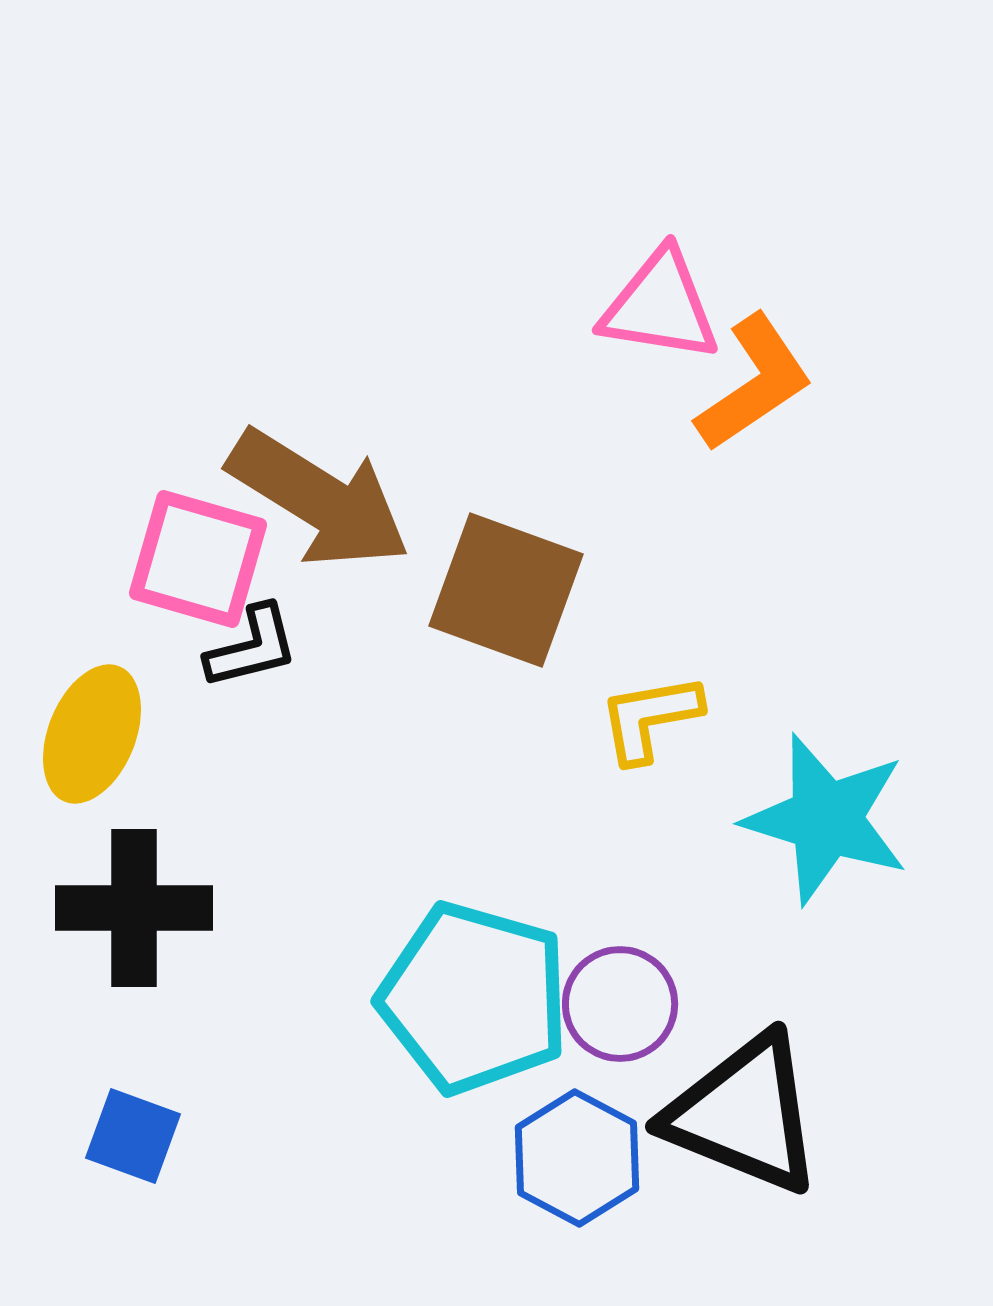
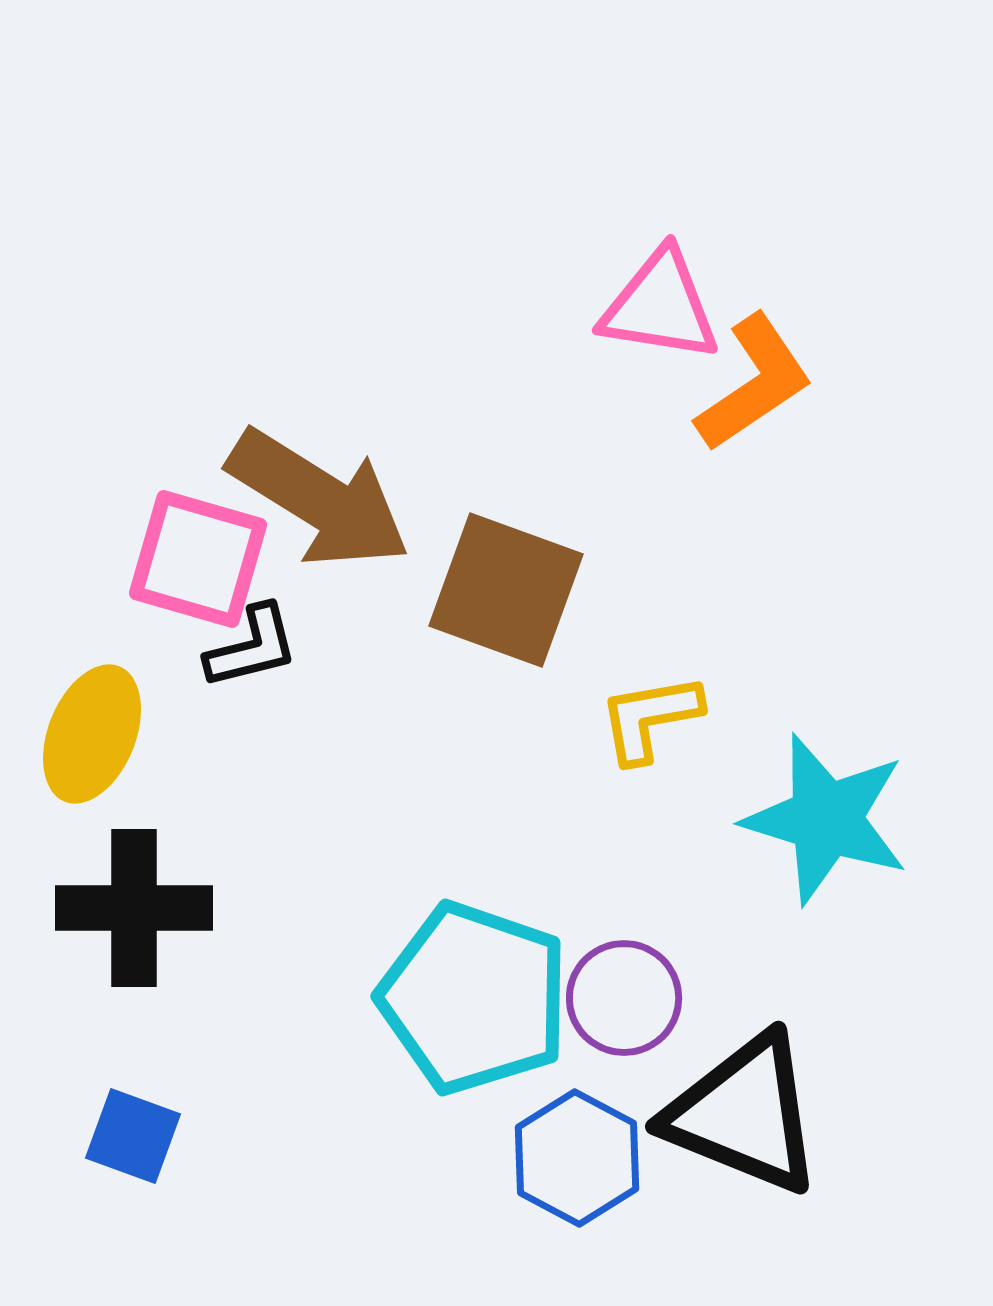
cyan pentagon: rotated 3 degrees clockwise
purple circle: moved 4 px right, 6 px up
